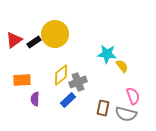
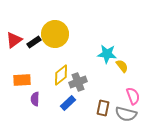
blue rectangle: moved 3 px down
